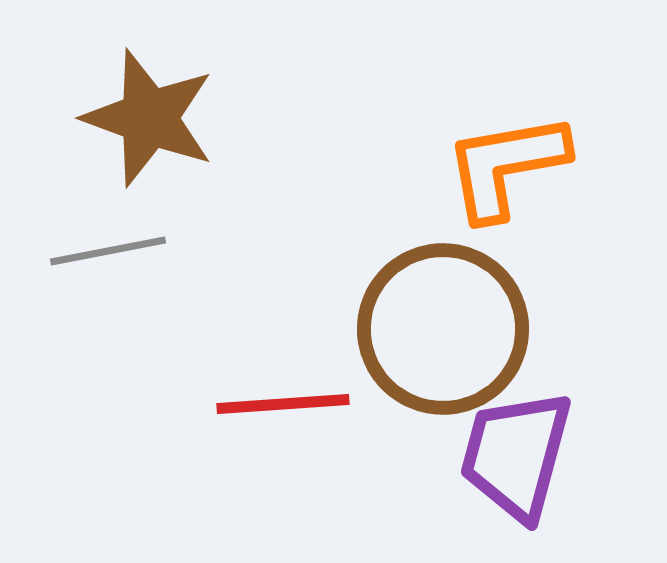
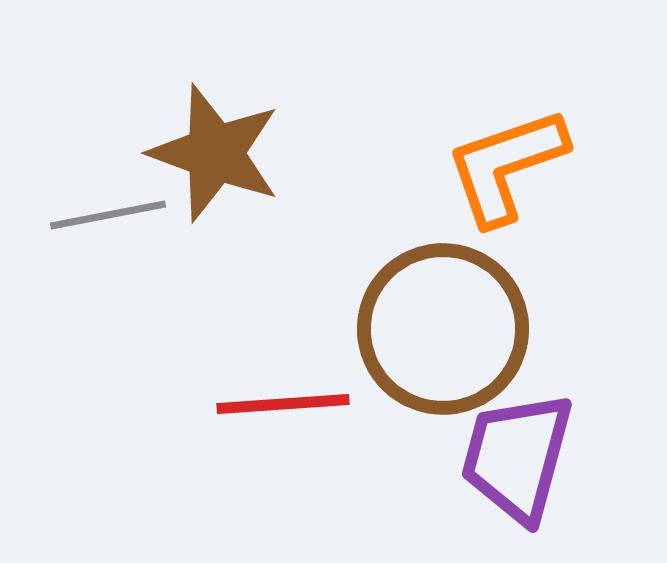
brown star: moved 66 px right, 35 px down
orange L-shape: rotated 9 degrees counterclockwise
gray line: moved 36 px up
purple trapezoid: moved 1 px right, 2 px down
